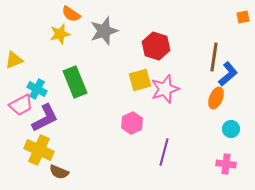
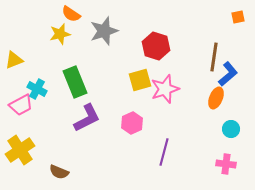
orange square: moved 5 px left
purple L-shape: moved 42 px right
yellow cross: moved 19 px left; rotated 32 degrees clockwise
